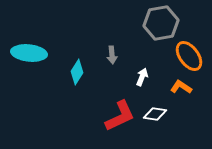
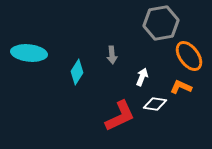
orange L-shape: rotated 10 degrees counterclockwise
white diamond: moved 10 px up
